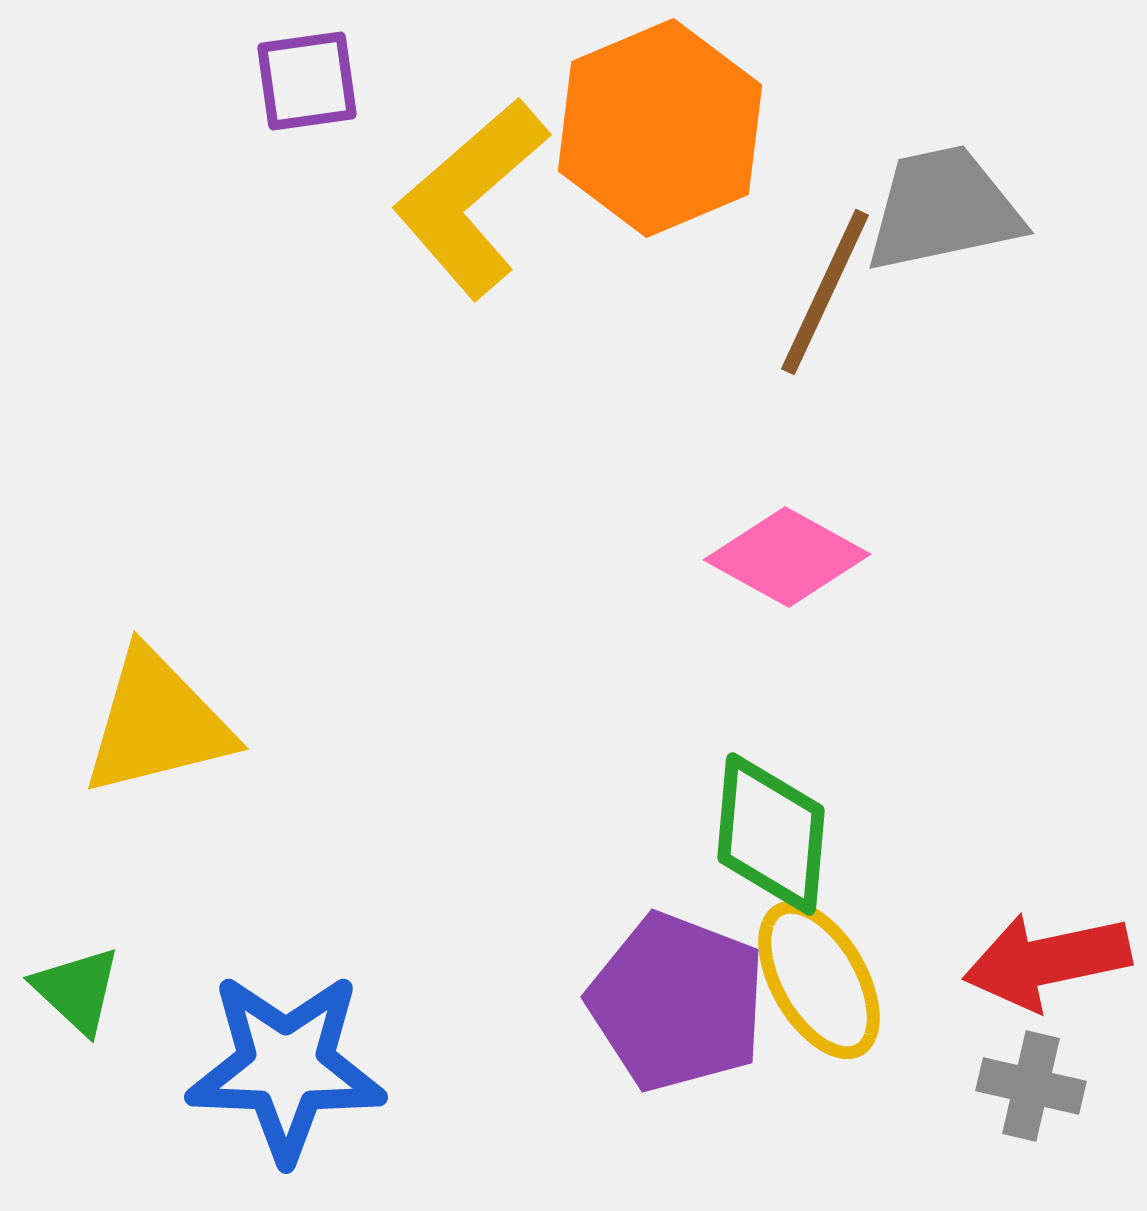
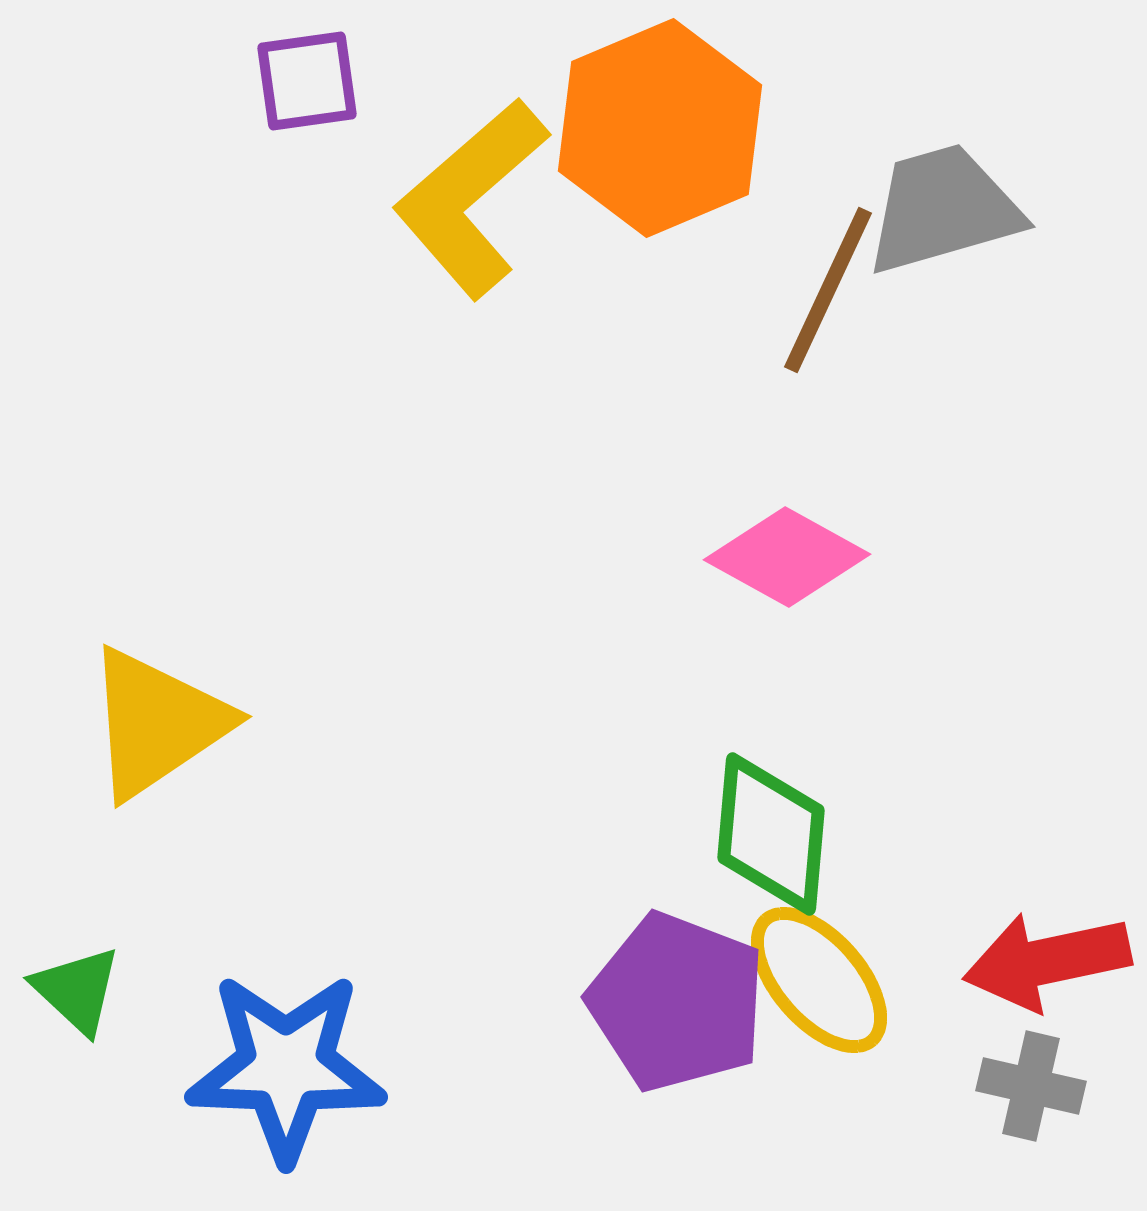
gray trapezoid: rotated 4 degrees counterclockwise
brown line: moved 3 px right, 2 px up
yellow triangle: rotated 20 degrees counterclockwise
yellow ellipse: rotated 11 degrees counterclockwise
